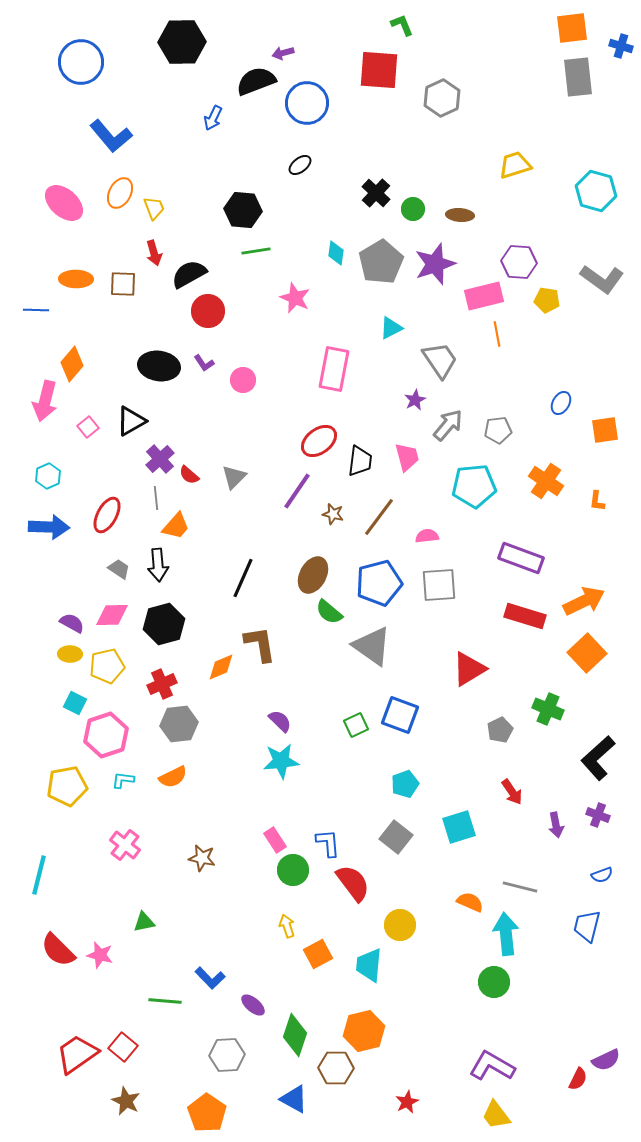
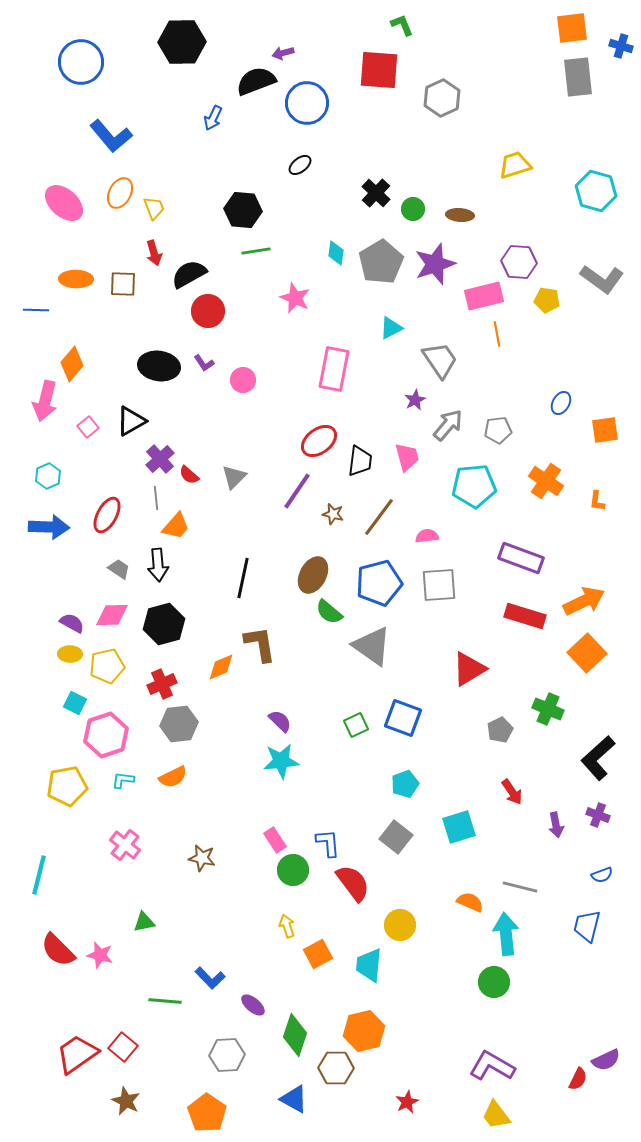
black line at (243, 578): rotated 12 degrees counterclockwise
blue square at (400, 715): moved 3 px right, 3 px down
